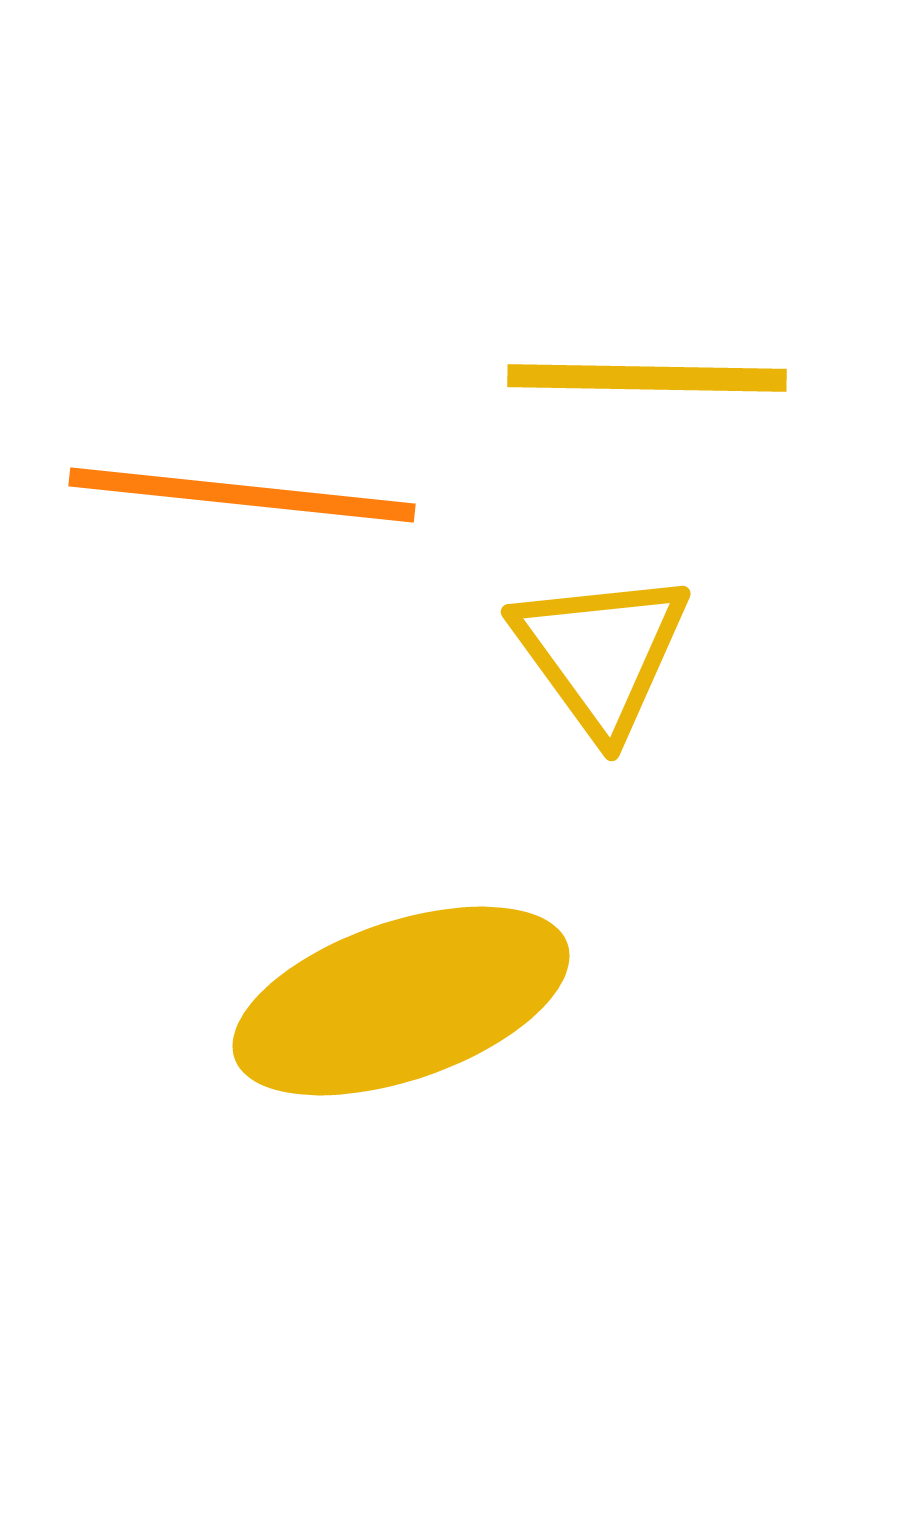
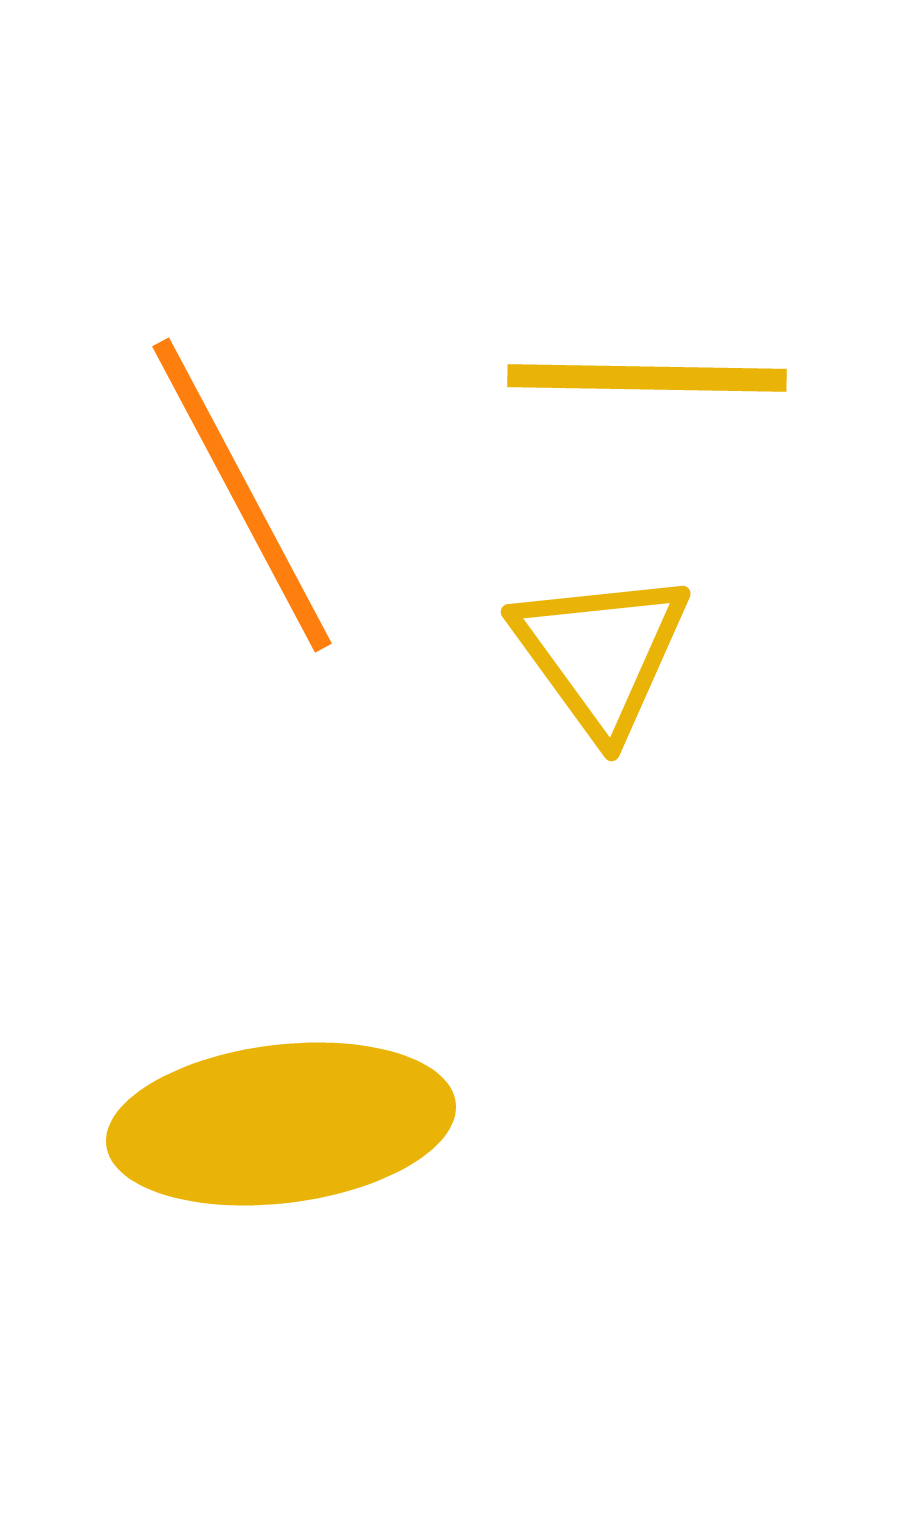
orange line: rotated 56 degrees clockwise
yellow ellipse: moved 120 px left, 123 px down; rotated 12 degrees clockwise
